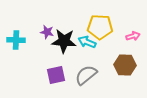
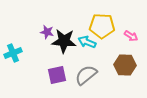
yellow pentagon: moved 2 px right, 1 px up
pink arrow: moved 2 px left; rotated 48 degrees clockwise
cyan cross: moved 3 px left, 13 px down; rotated 24 degrees counterclockwise
purple square: moved 1 px right
